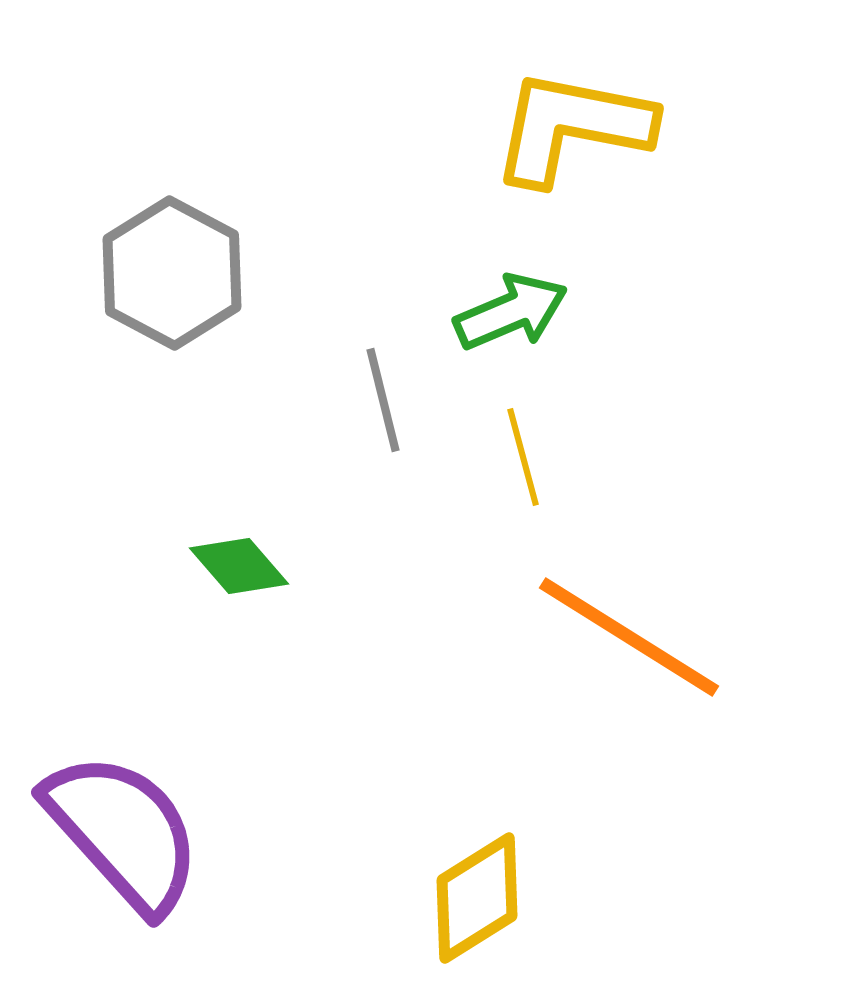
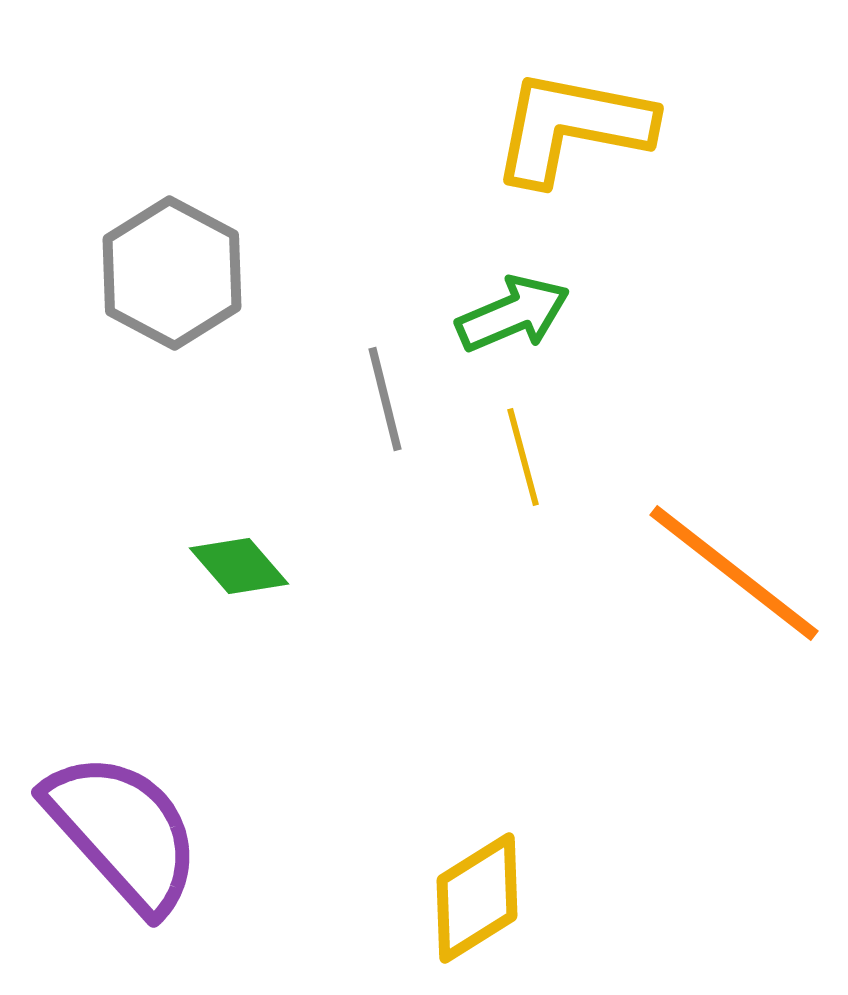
green arrow: moved 2 px right, 2 px down
gray line: moved 2 px right, 1 px up
orange line: moved 105 px right, 64 px up; rotated 6 degrees clockwise
